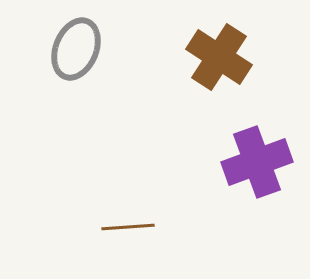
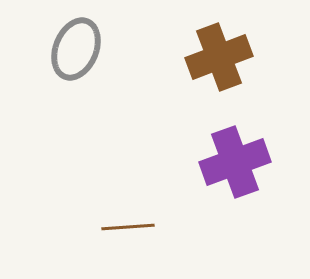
brown cross: rotated 36 degrees clockwise
purple cross: moved 22 px left
